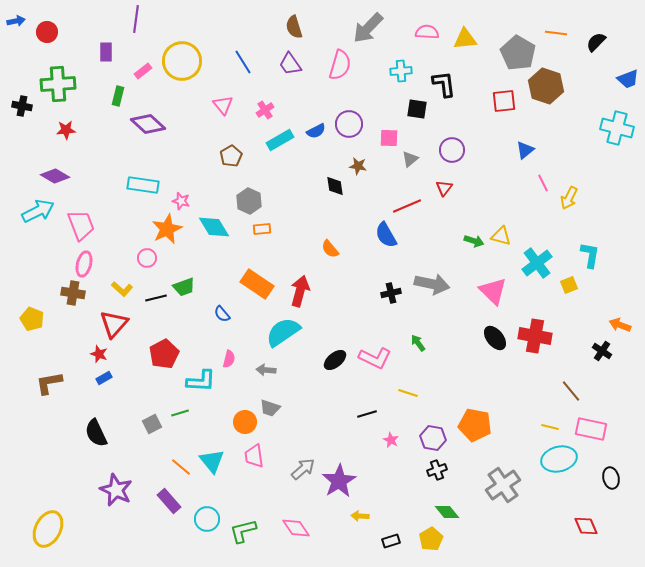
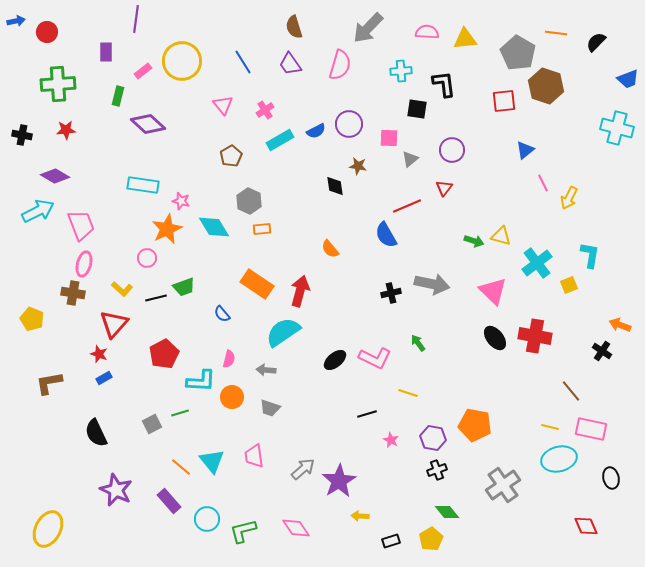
black cross at (22, 106): moved 29 px down
orange circle at (245, 422): moved 13 px left, 25 px up
